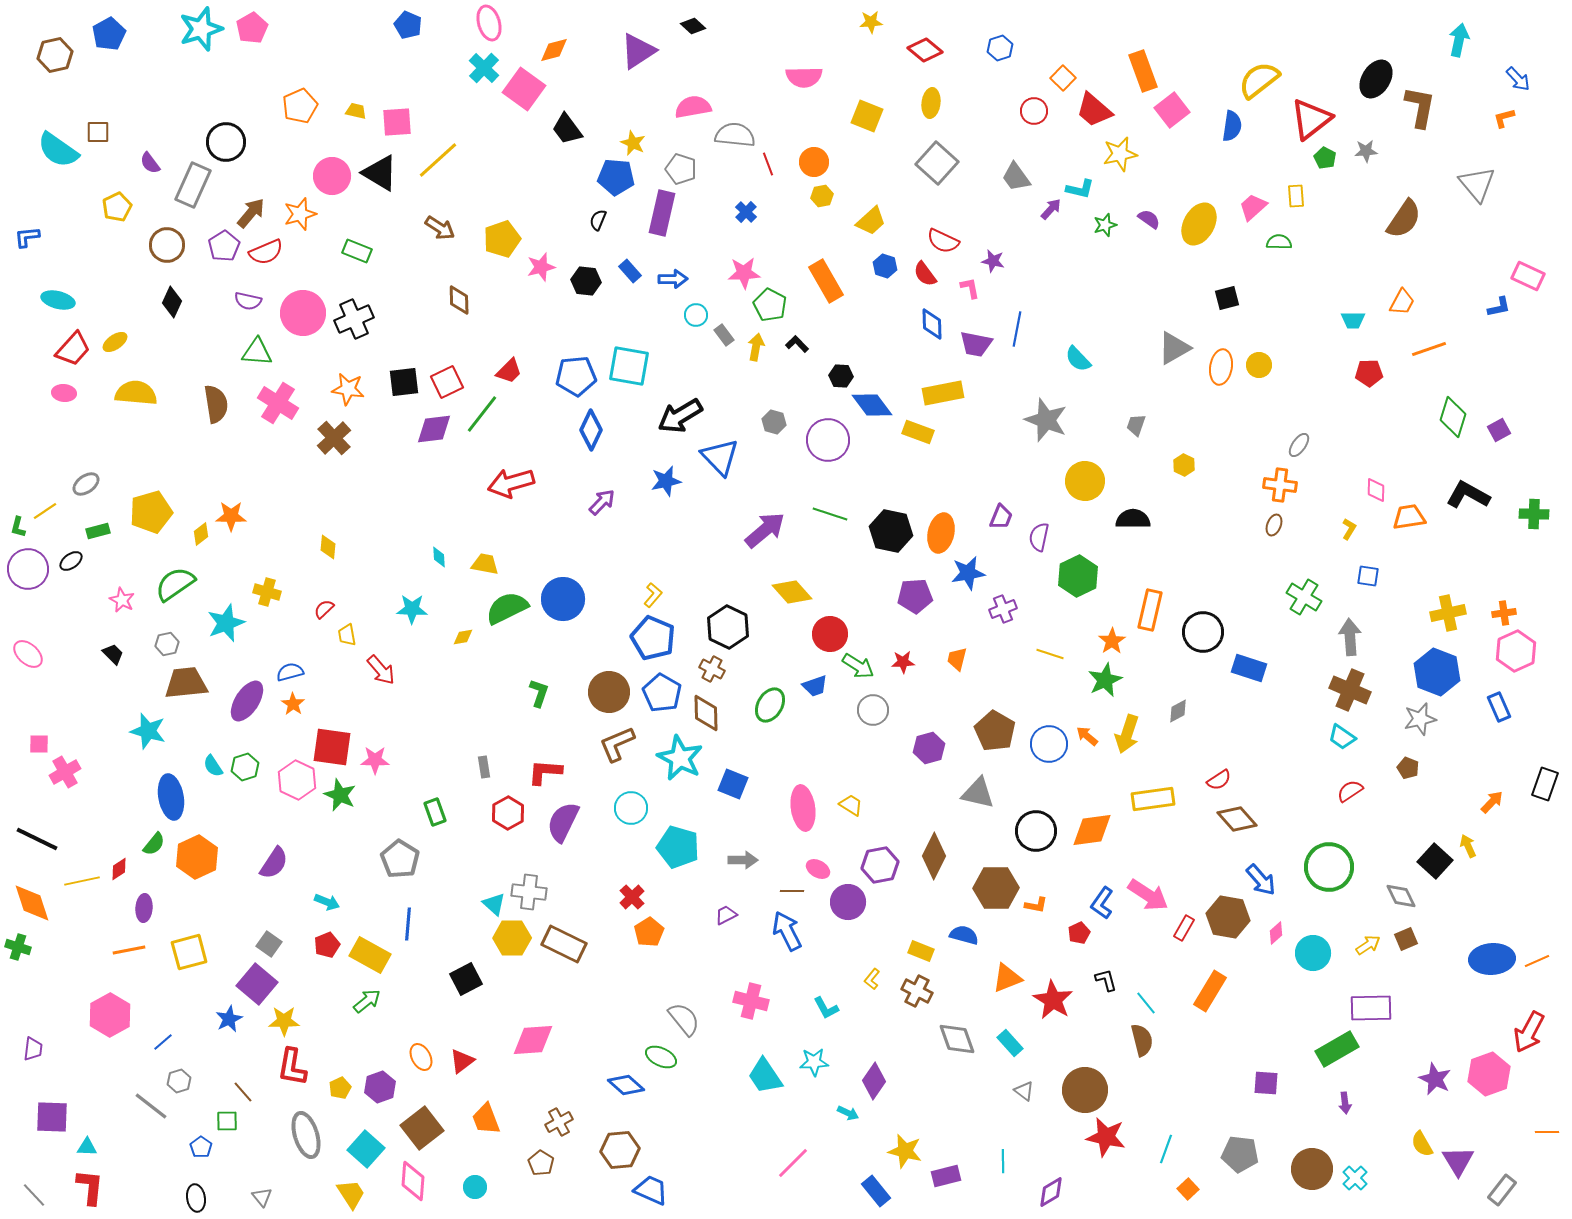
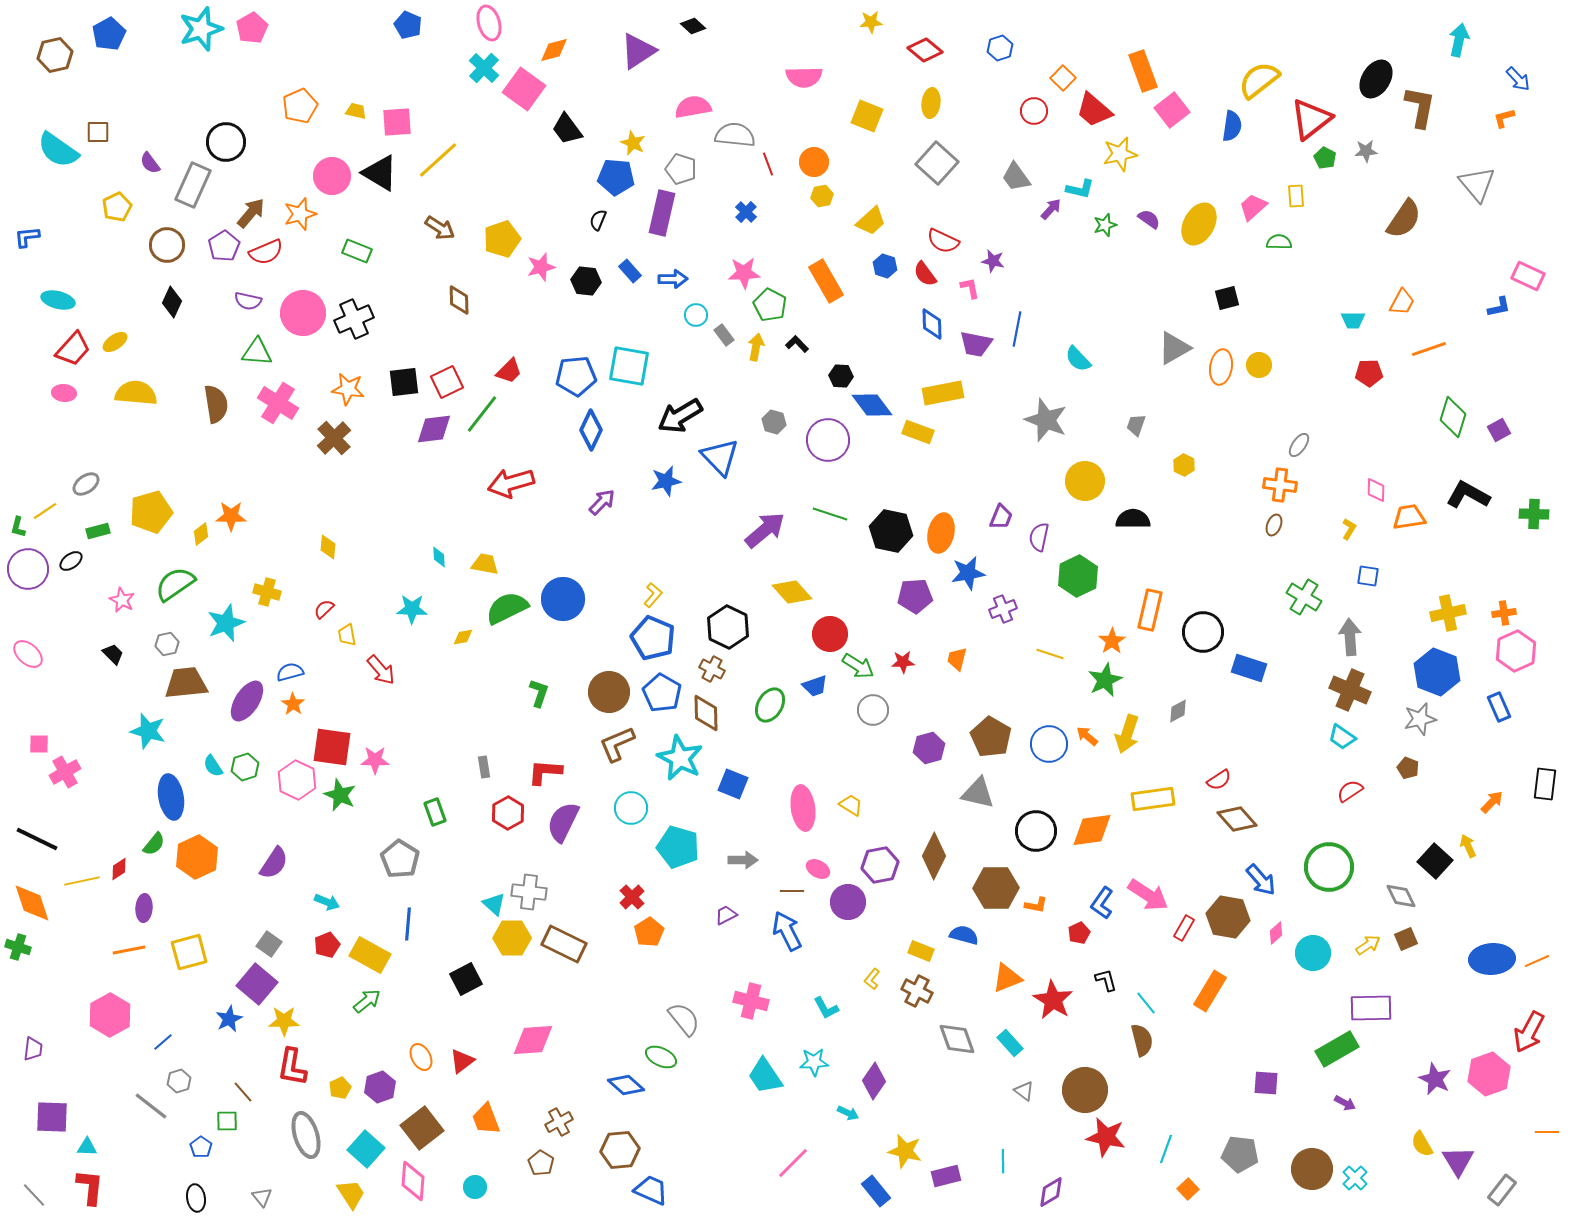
brown pentagon at (995, 731): moved 4 px left, 6 px down
black rectangle at (1545, 784): rotated 12 degrees counterclockwise
purple arrow at (1345, 1103): rotated 55 degrees counterclockwise
